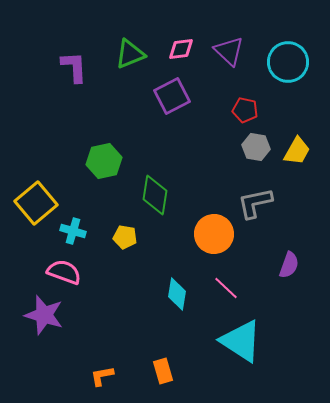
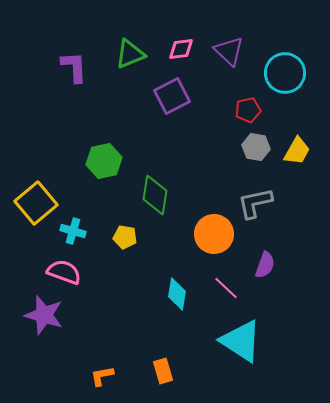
cyan circle: moved 3 px left, 11 px down
red pentagon: moved 3 px right; rotated 25 degrees counterclockwise
purple semicircle: moved 24 px left
